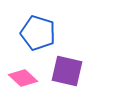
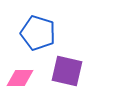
pink diamond: moved 3 px left; rotated 44 degrees counterclockwise
